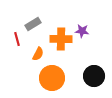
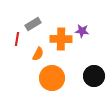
red line: rotated 24 degrees clockwise
